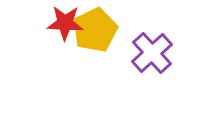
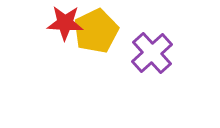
yellow pentagon: moved 1 px right, 1 px down
